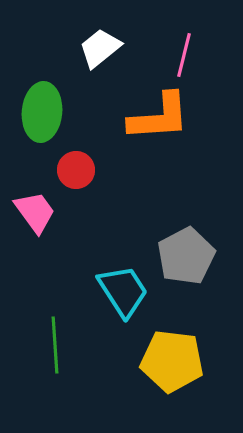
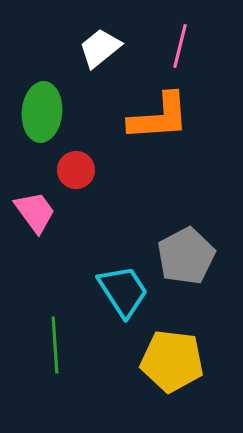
pink line: moved 4 px left, 9 px up
